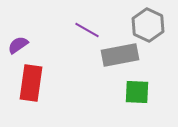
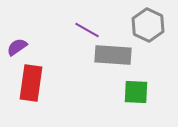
purple semicircle: moved 1 px left, 2 px down
gray rectangle: moved 7 px left; rotated 15 degrees clockwise
green square: moved 1 px left
